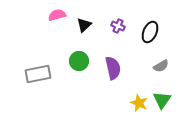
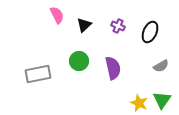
pink semicircle: rotated 78 degrees clockwise
